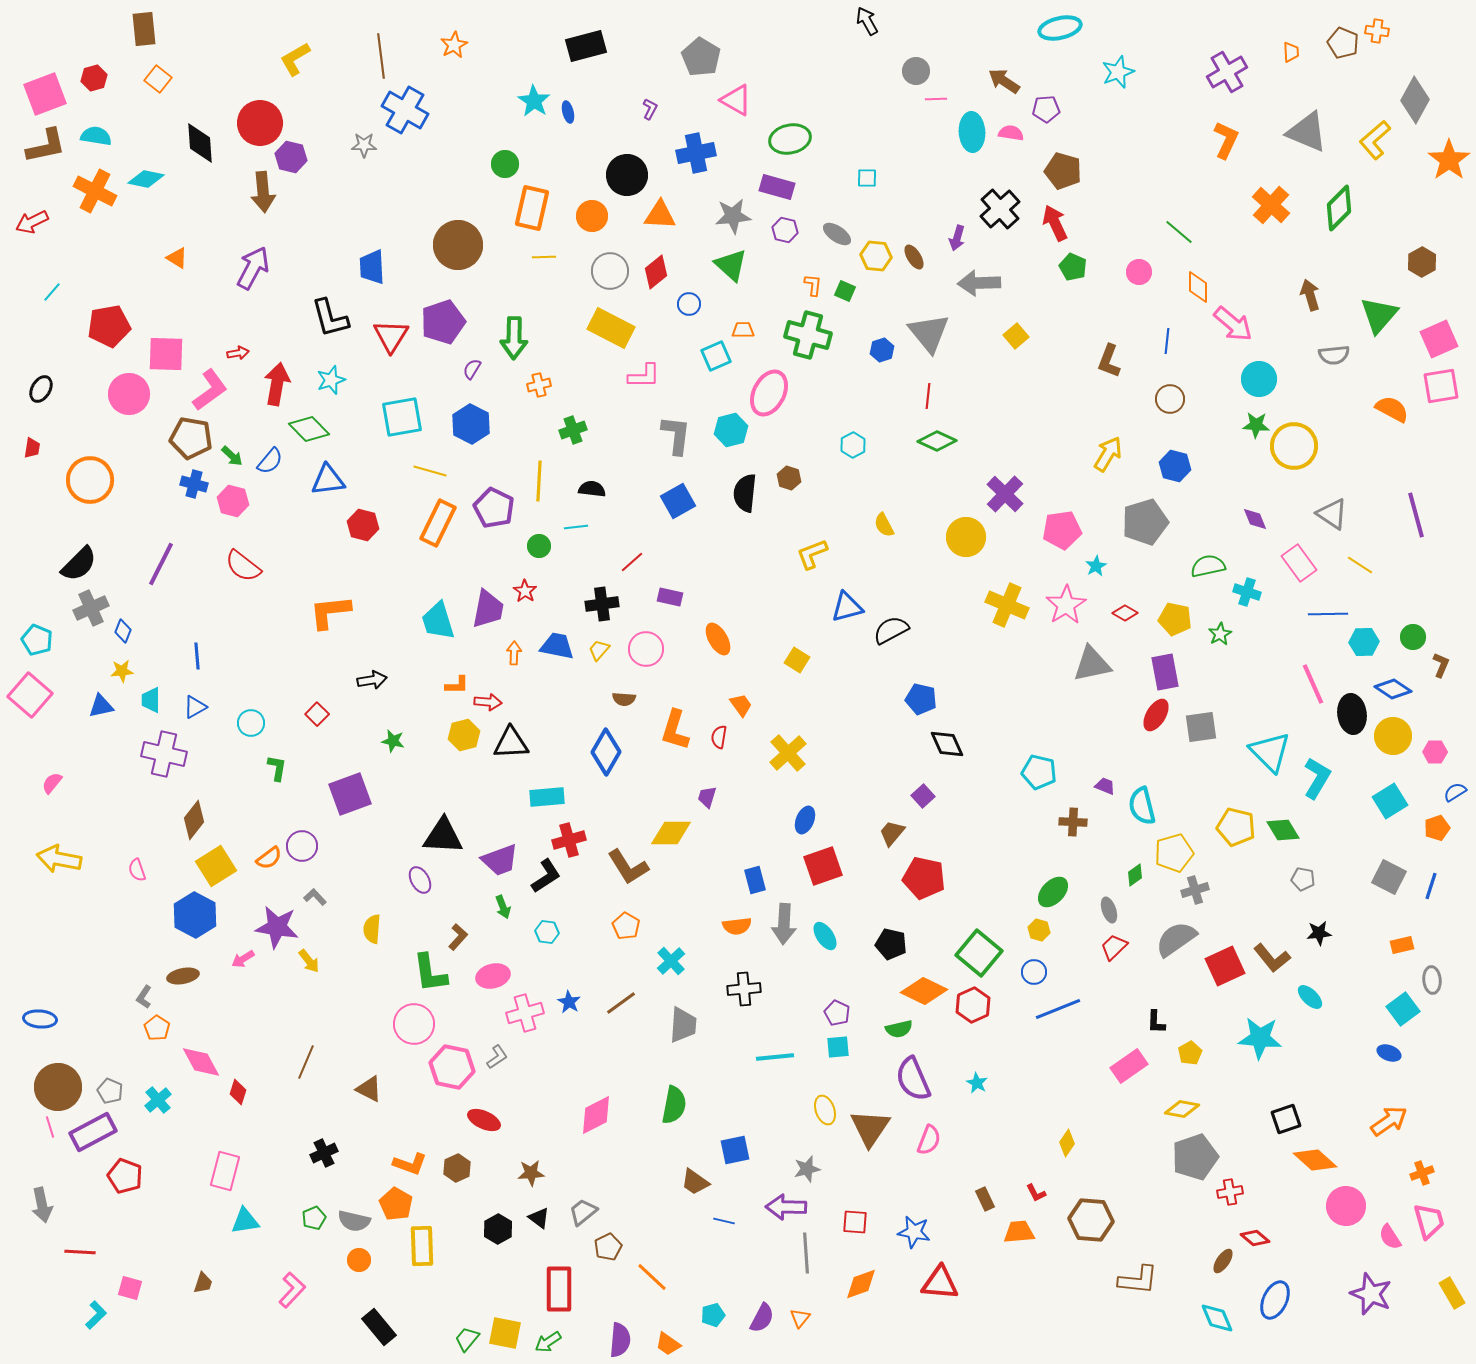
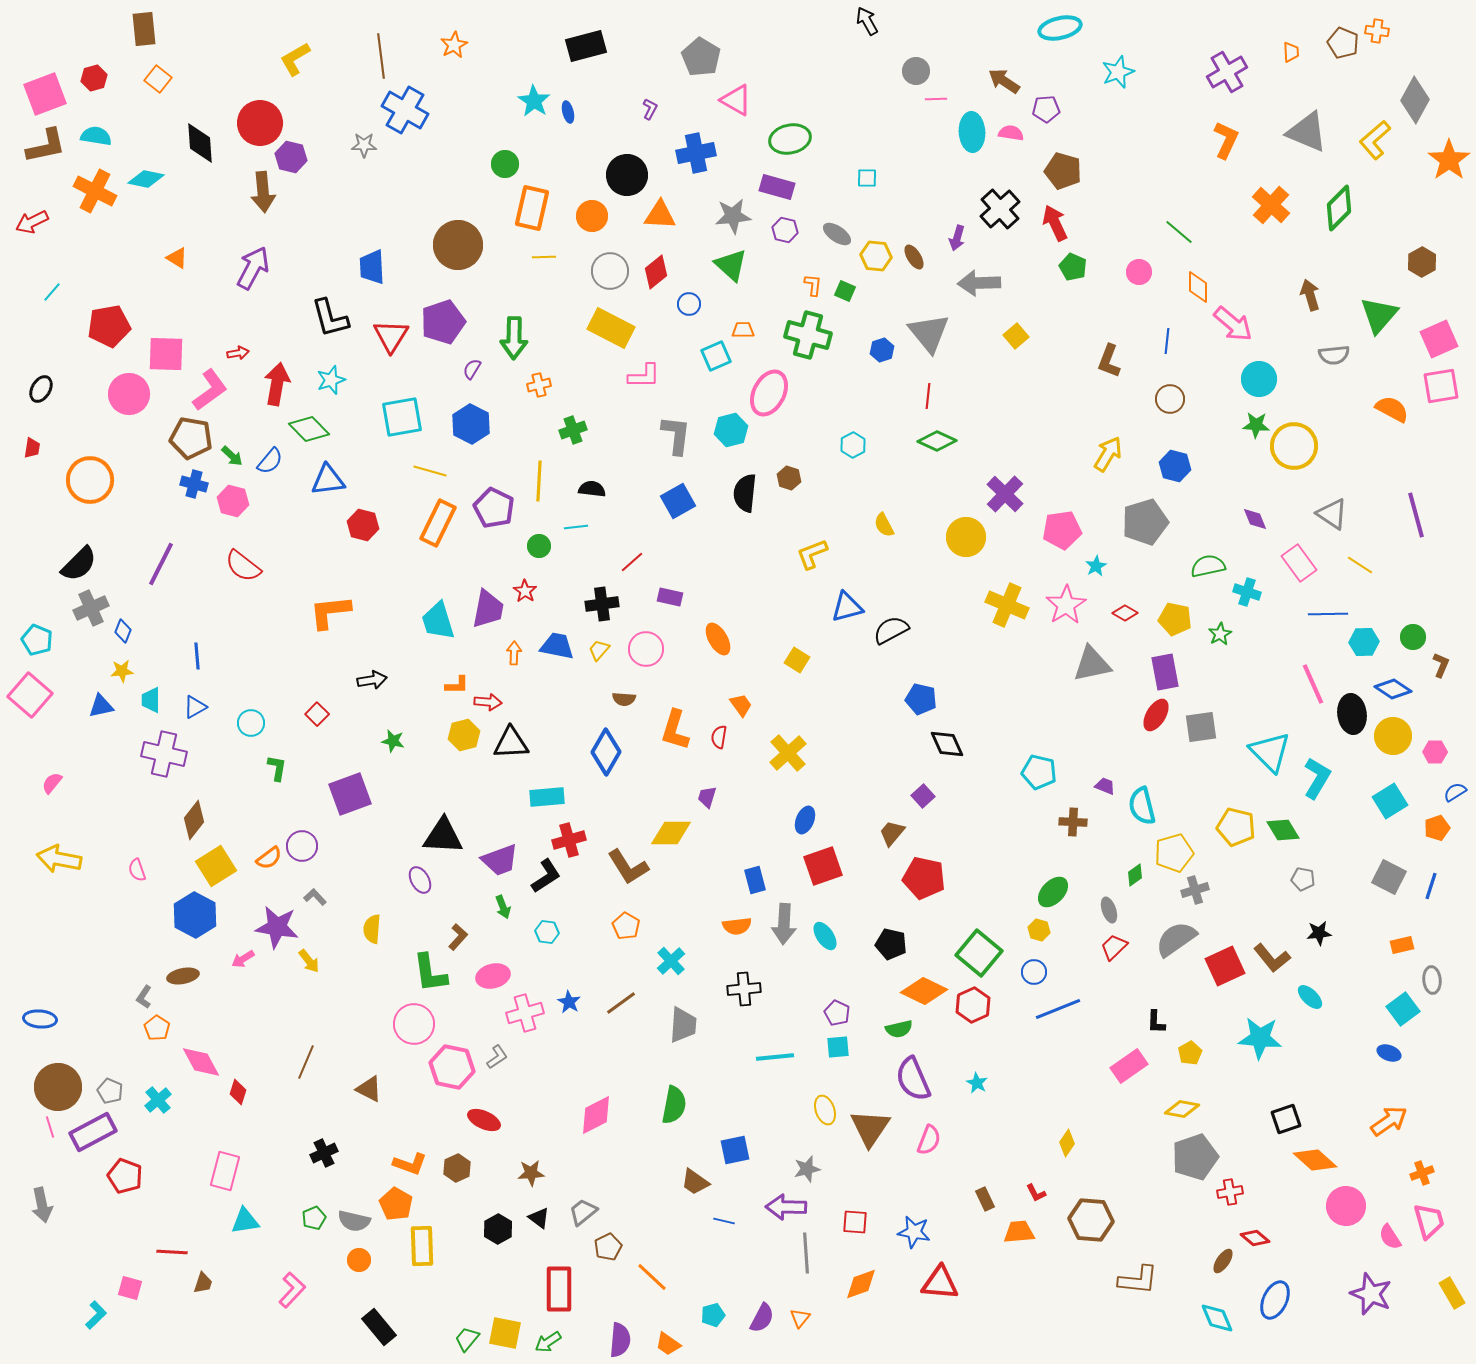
red line at (80, 1252): moved 92 px right
